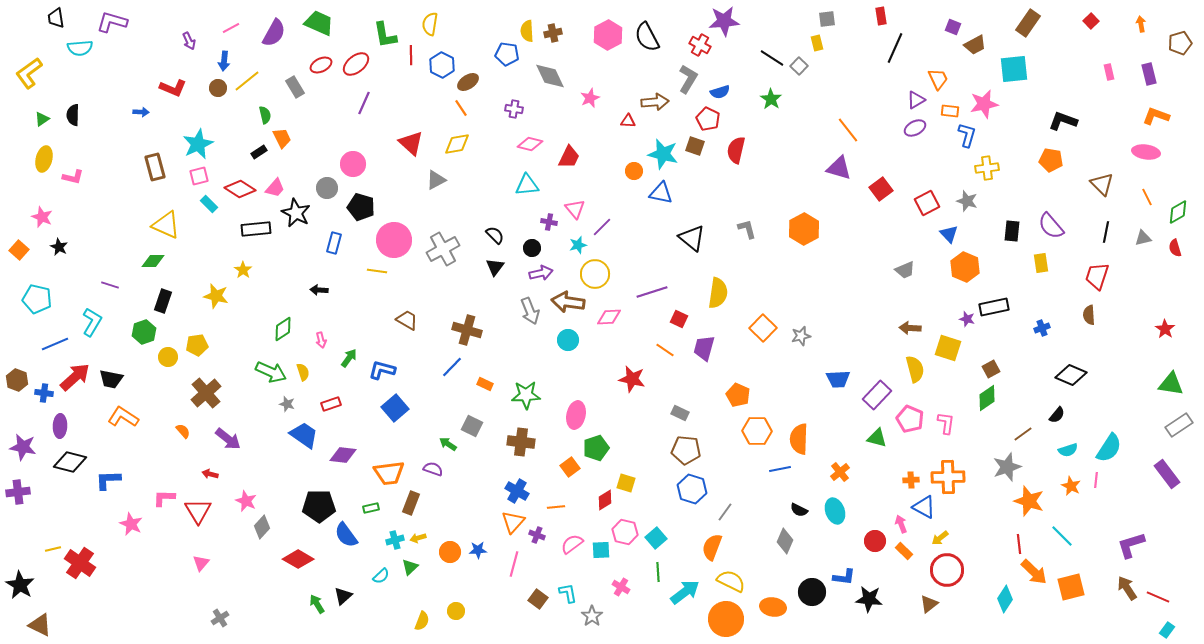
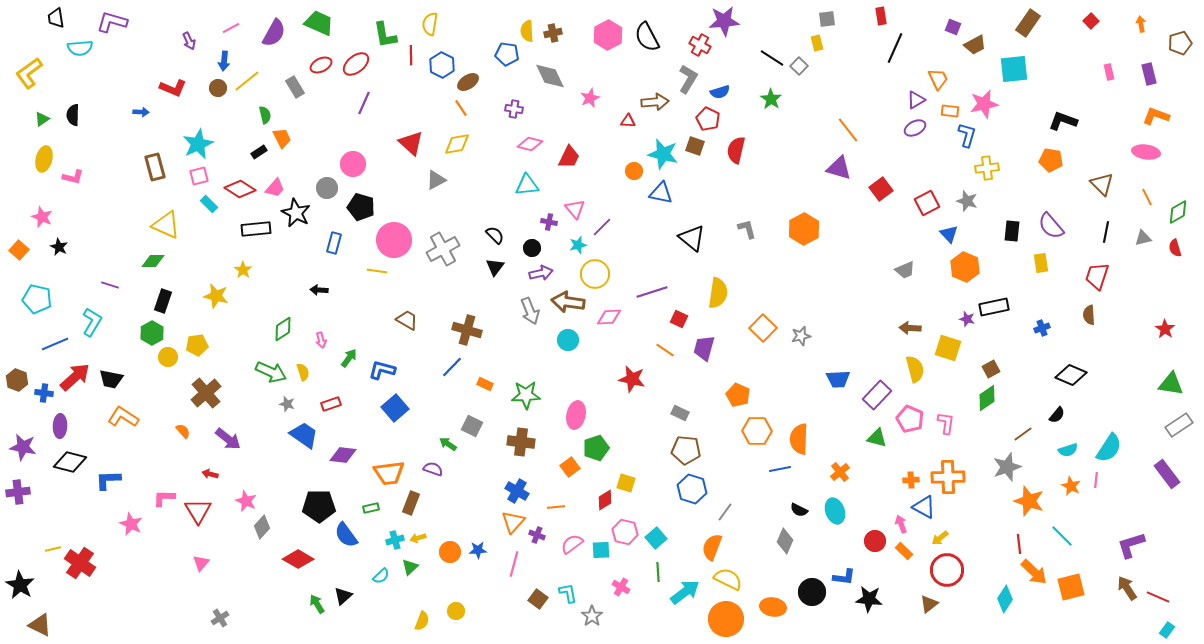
green hexagon at (144, 332): moved 8 px right, 1 px down; rotated 10 degrees counterclockwise
yellow semicircle at (731, 581): moved 3 px left, 2 px up
